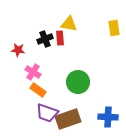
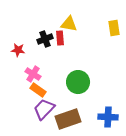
pink cross: moved 2 px down
purple trapezoid: moved 3 px left, 4 px up; rotated 115 degrees clockwise
